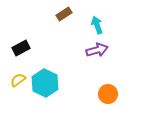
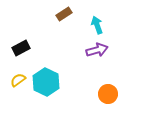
cyan hexagon: moved 1 px right, 1 px up
